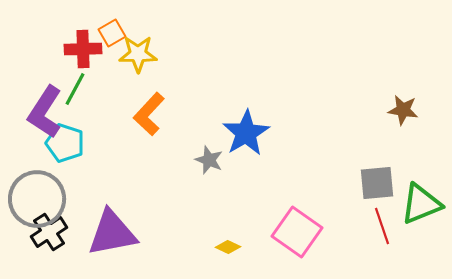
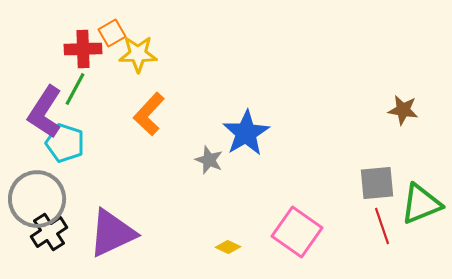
purple triangle: rotated 14 degrees counterclockwise
